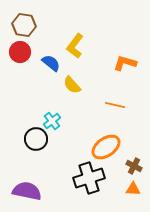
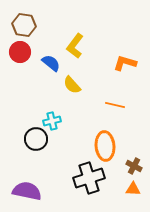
cyan cross: rotated 24 degrees clockwise
orange ellipse: moved 1 px left, 1 px up; rotated 60 degrees counterclockwise
